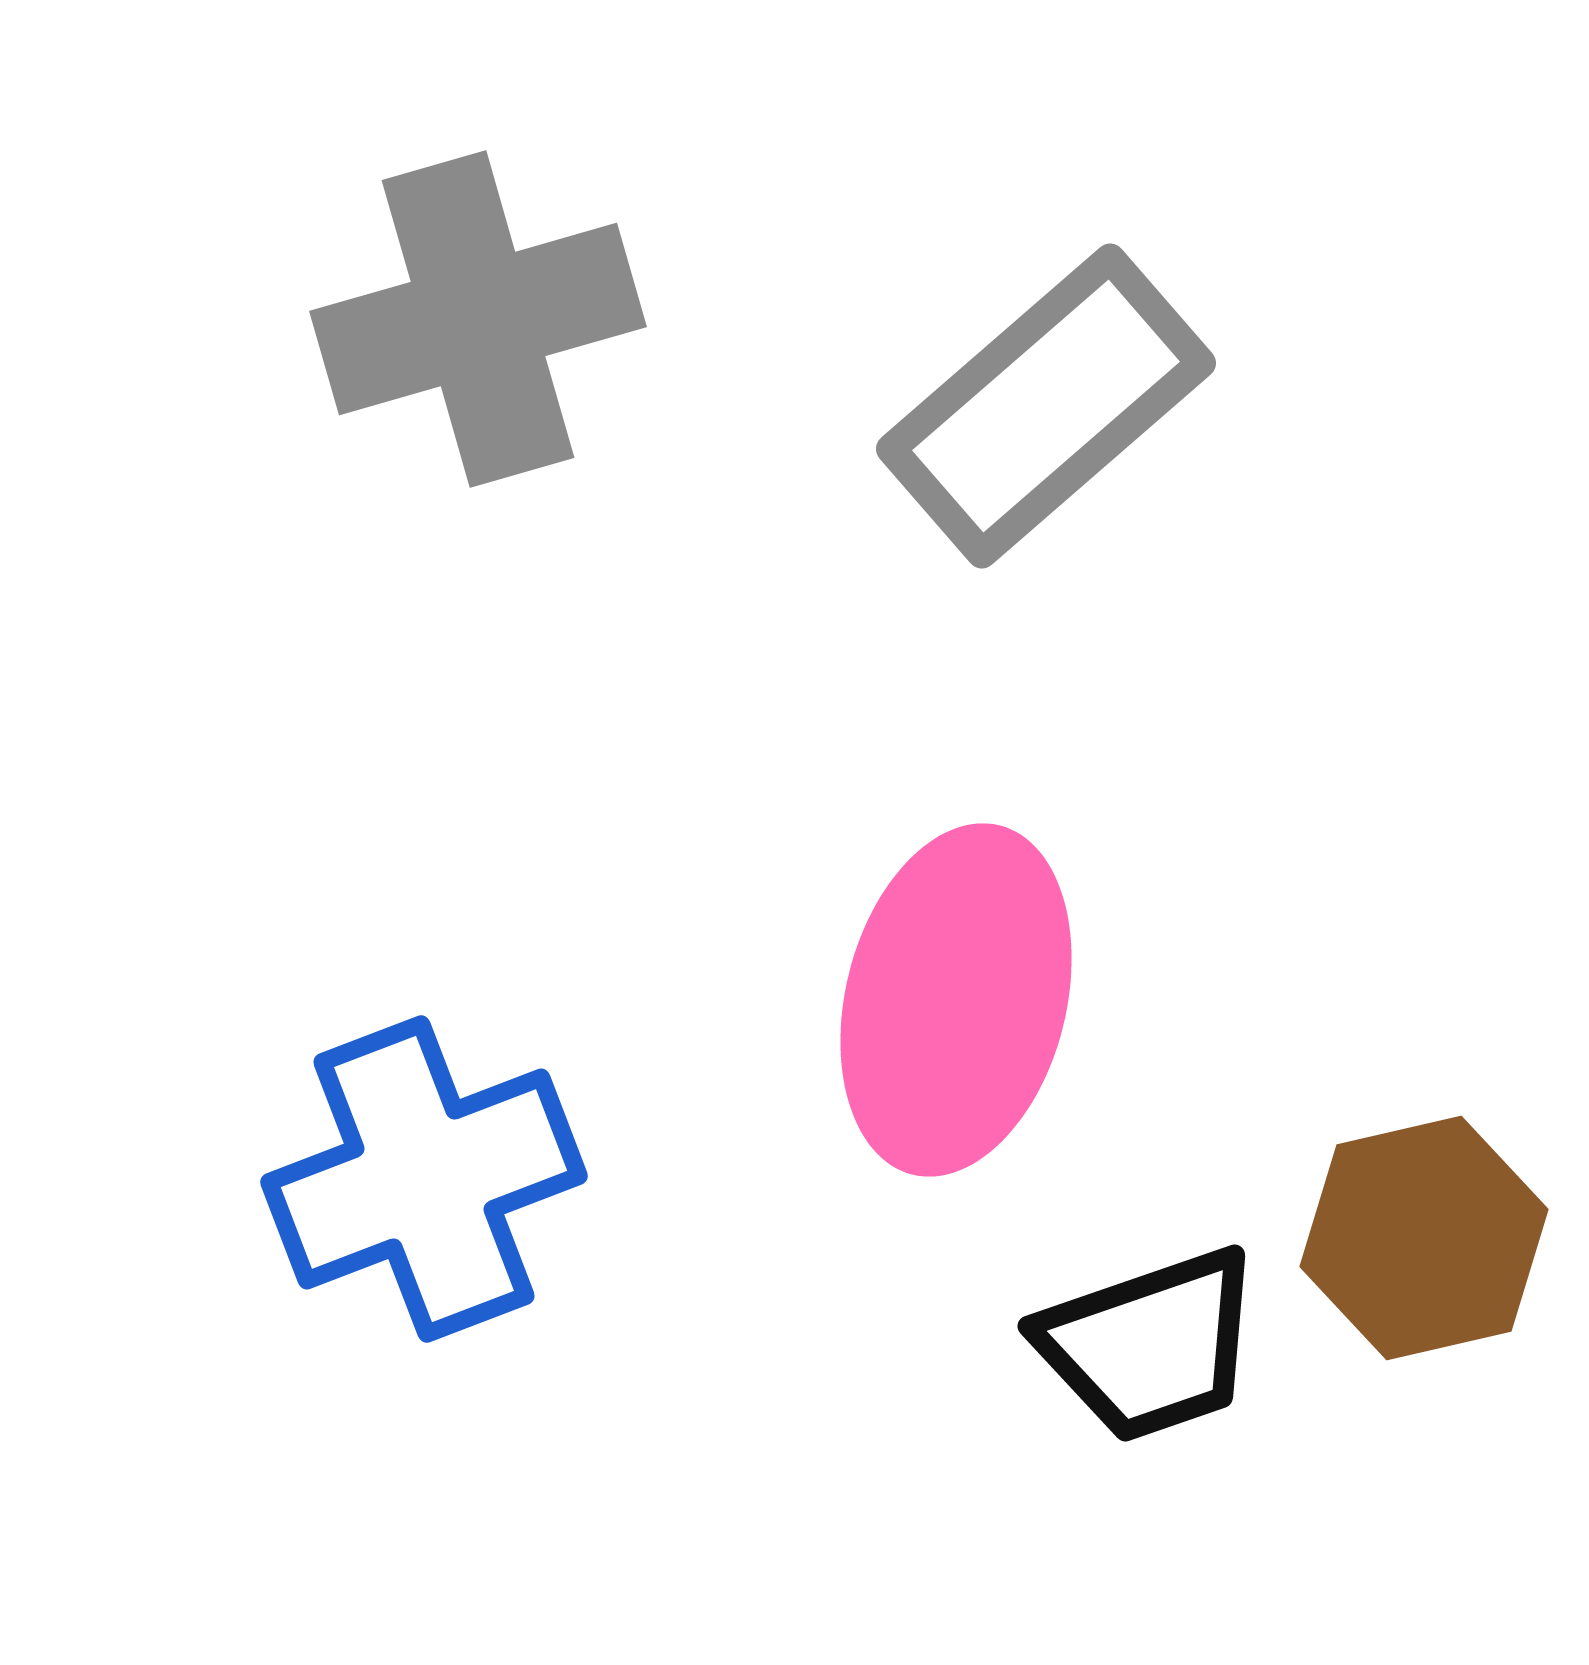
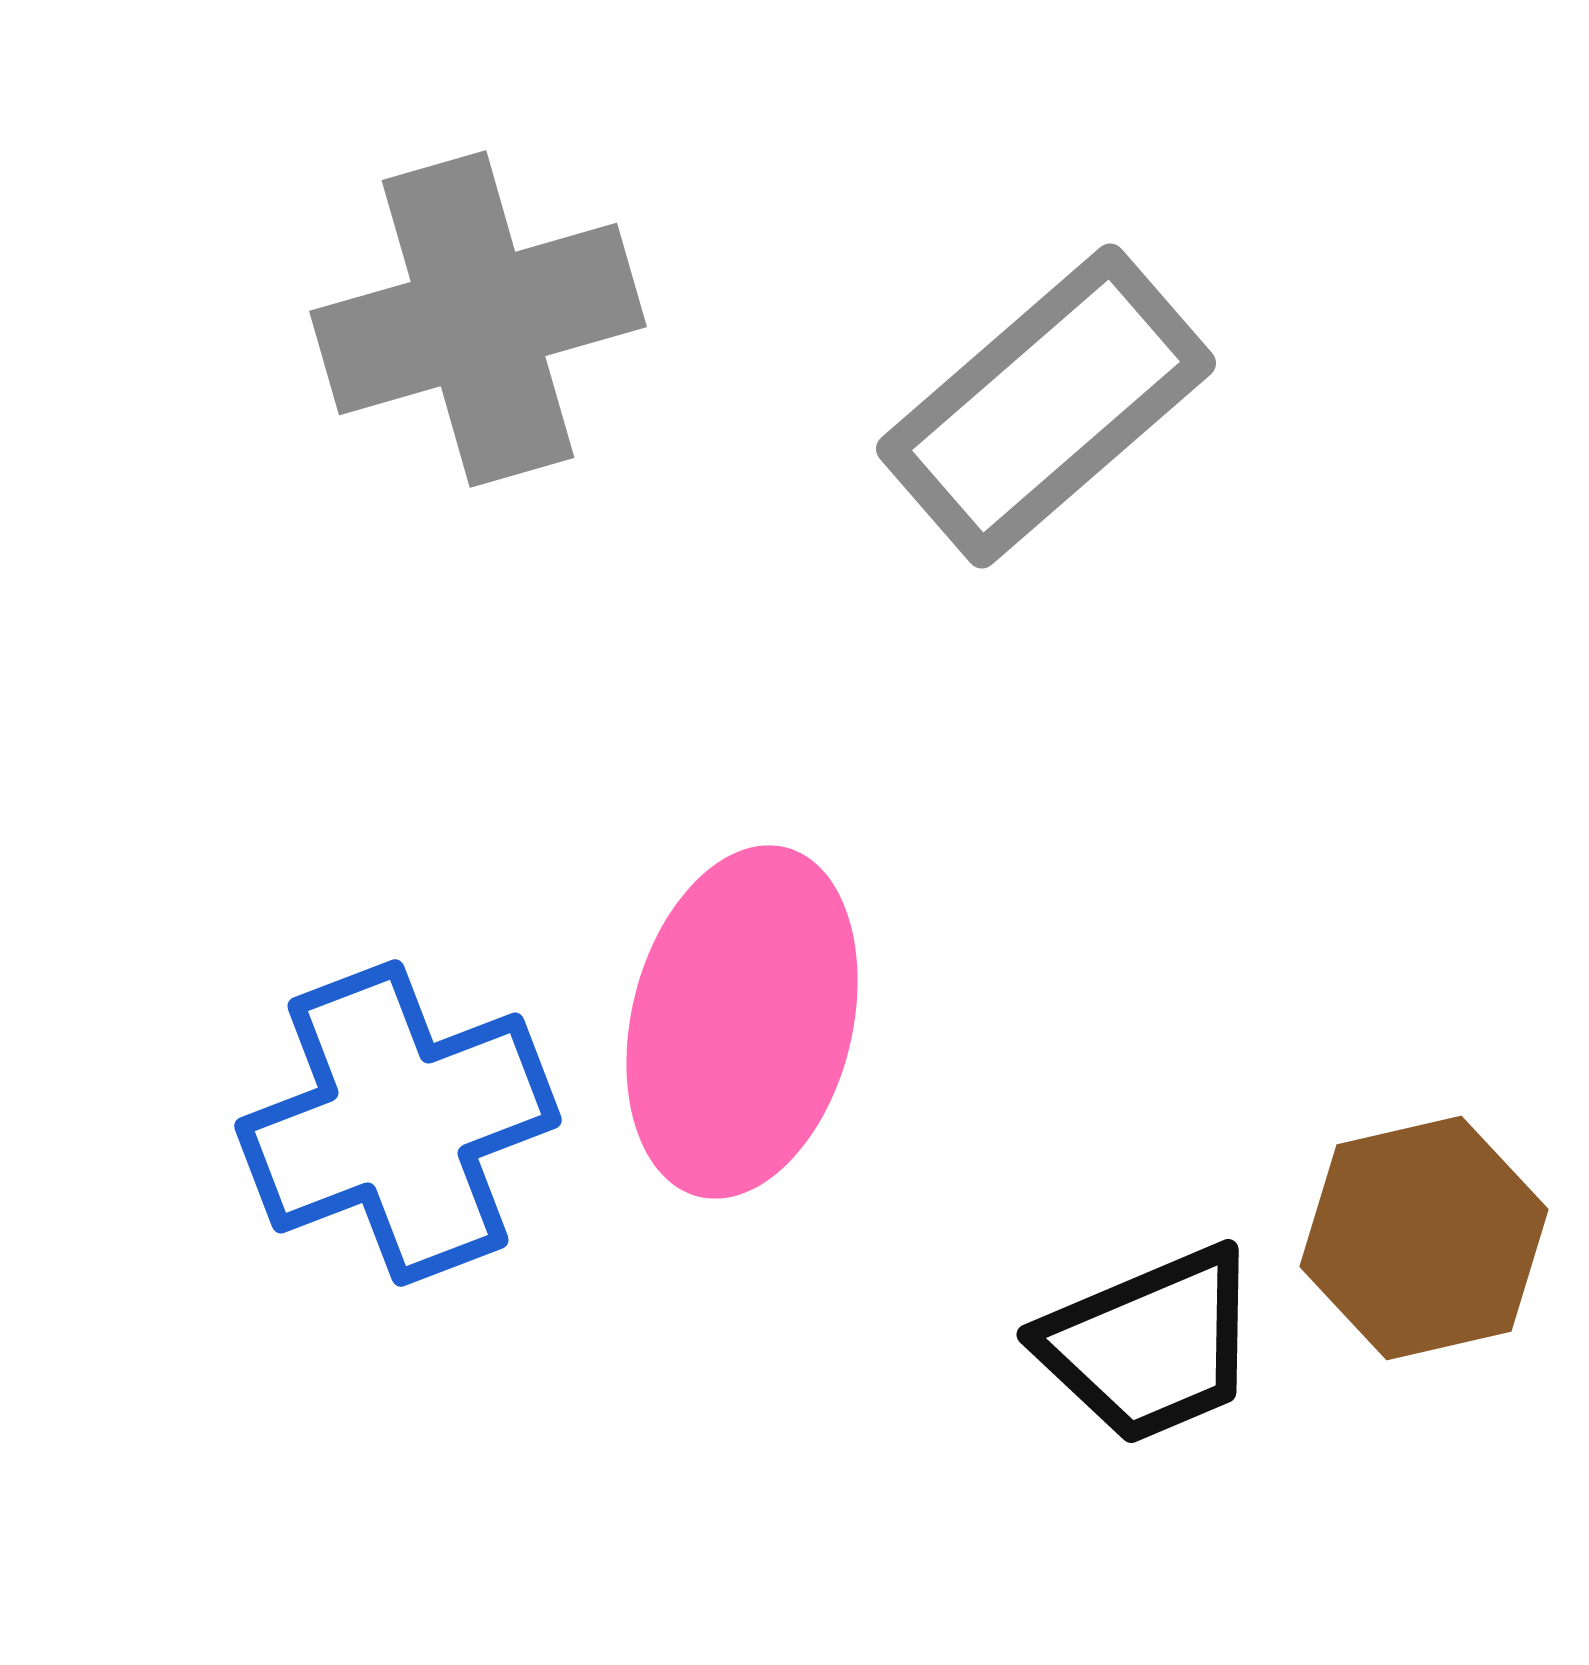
pink ellipse: moved 214 px left, 22 px down
blue cross: moved 26 px left, 56 px up
black trapezoid: rotated 4 degrees counterclockwise
